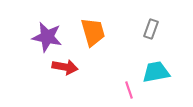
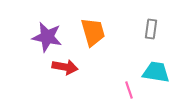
gray rectangle: rotated 12 degrees counterclockwise
cyan trapezoid: rotated 20 degrees clockwise
